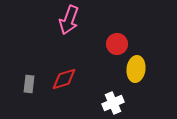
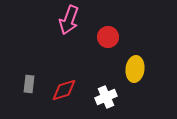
red circle: moved 9 px left, 7 px up
yellow ellipse: moved 1 px left
red diamond: moved 11 px down
white cross: moved 7 px left, 6 px up
